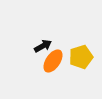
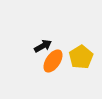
yellow pentagon: rotated 15 degrees counterclockwise
